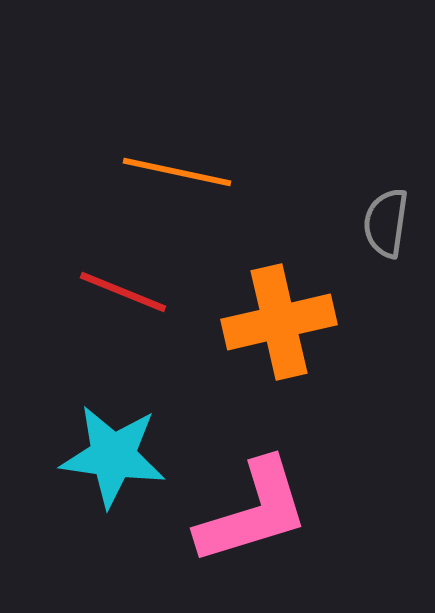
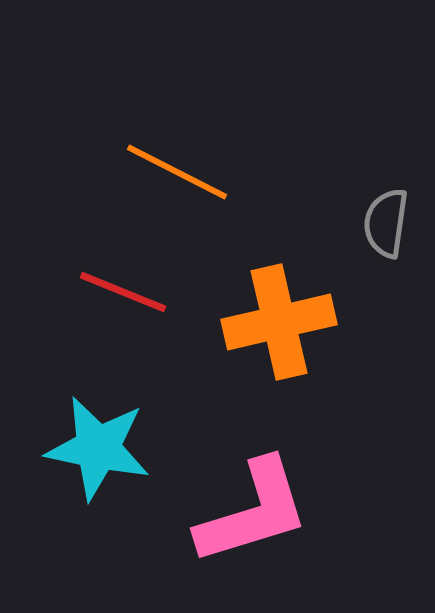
orange line: rotated 15 degrees clockwise
cyan star: moved 15 px left, 8 px up; rotated 4 degrees clockwise
